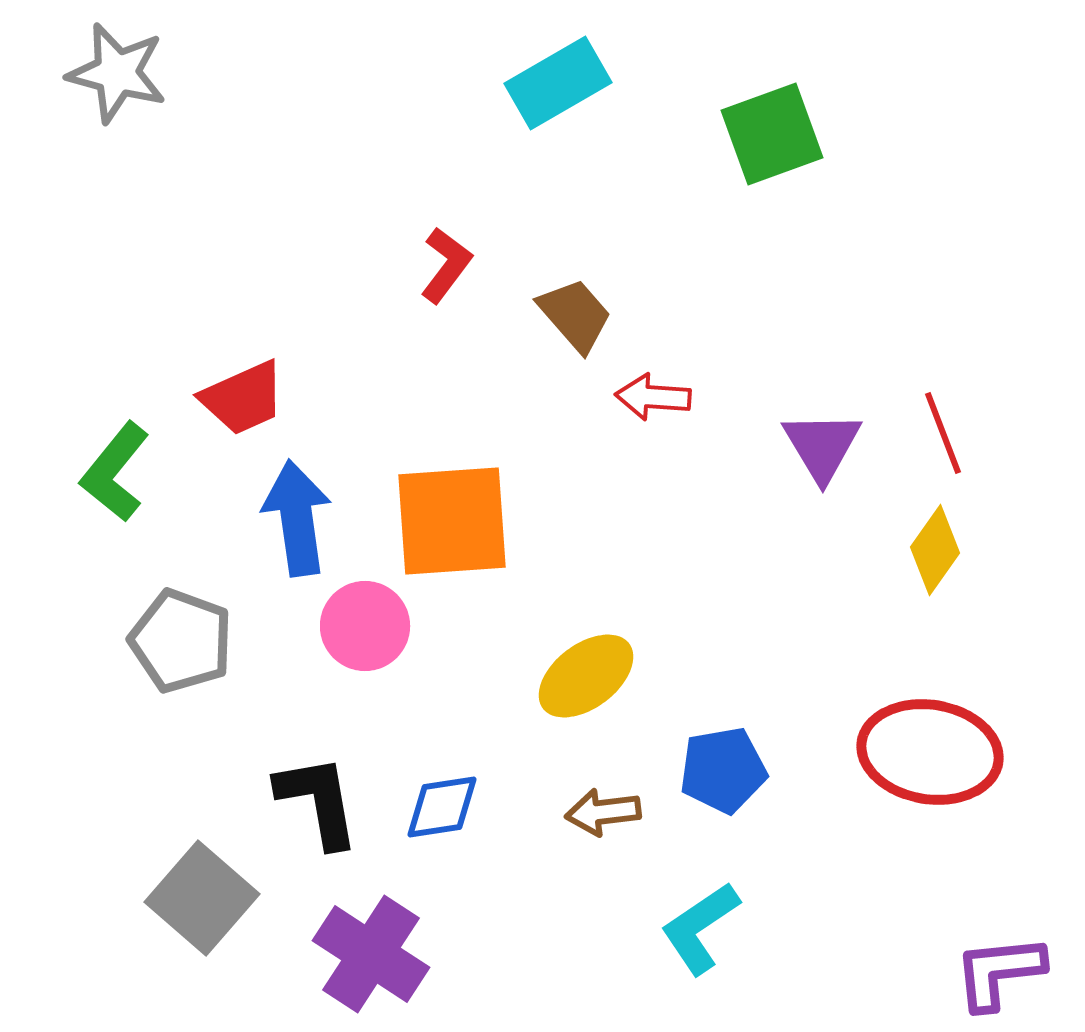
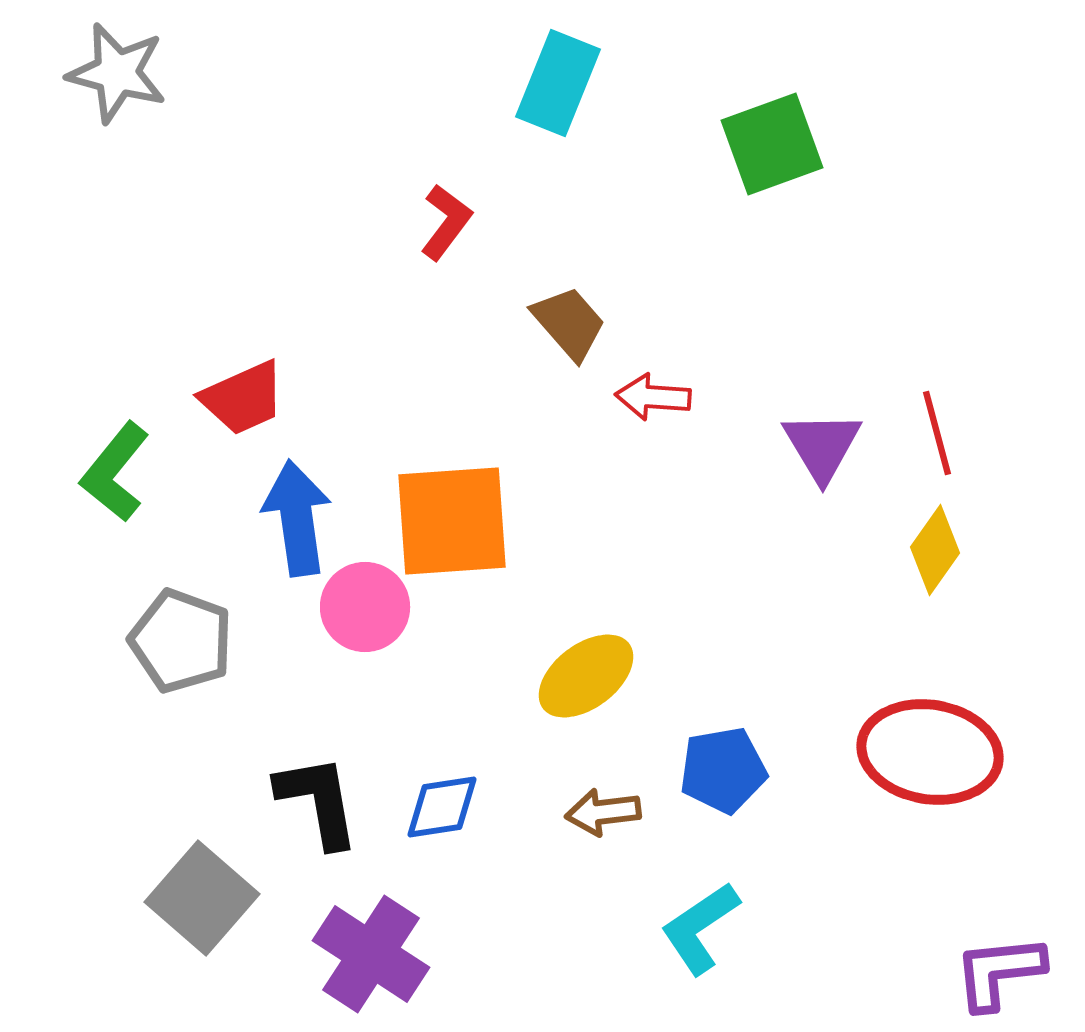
cyan rectangle: rotated 38 degrees counterclockwise
green square: moved 10 px down
red L-shape: moved 43 px up
brown trapezoid: moved 6 px left, 8 px down
red line: moved 6 px left; rotated 6 degrees clockwise
pink circle: moved 19 px up
